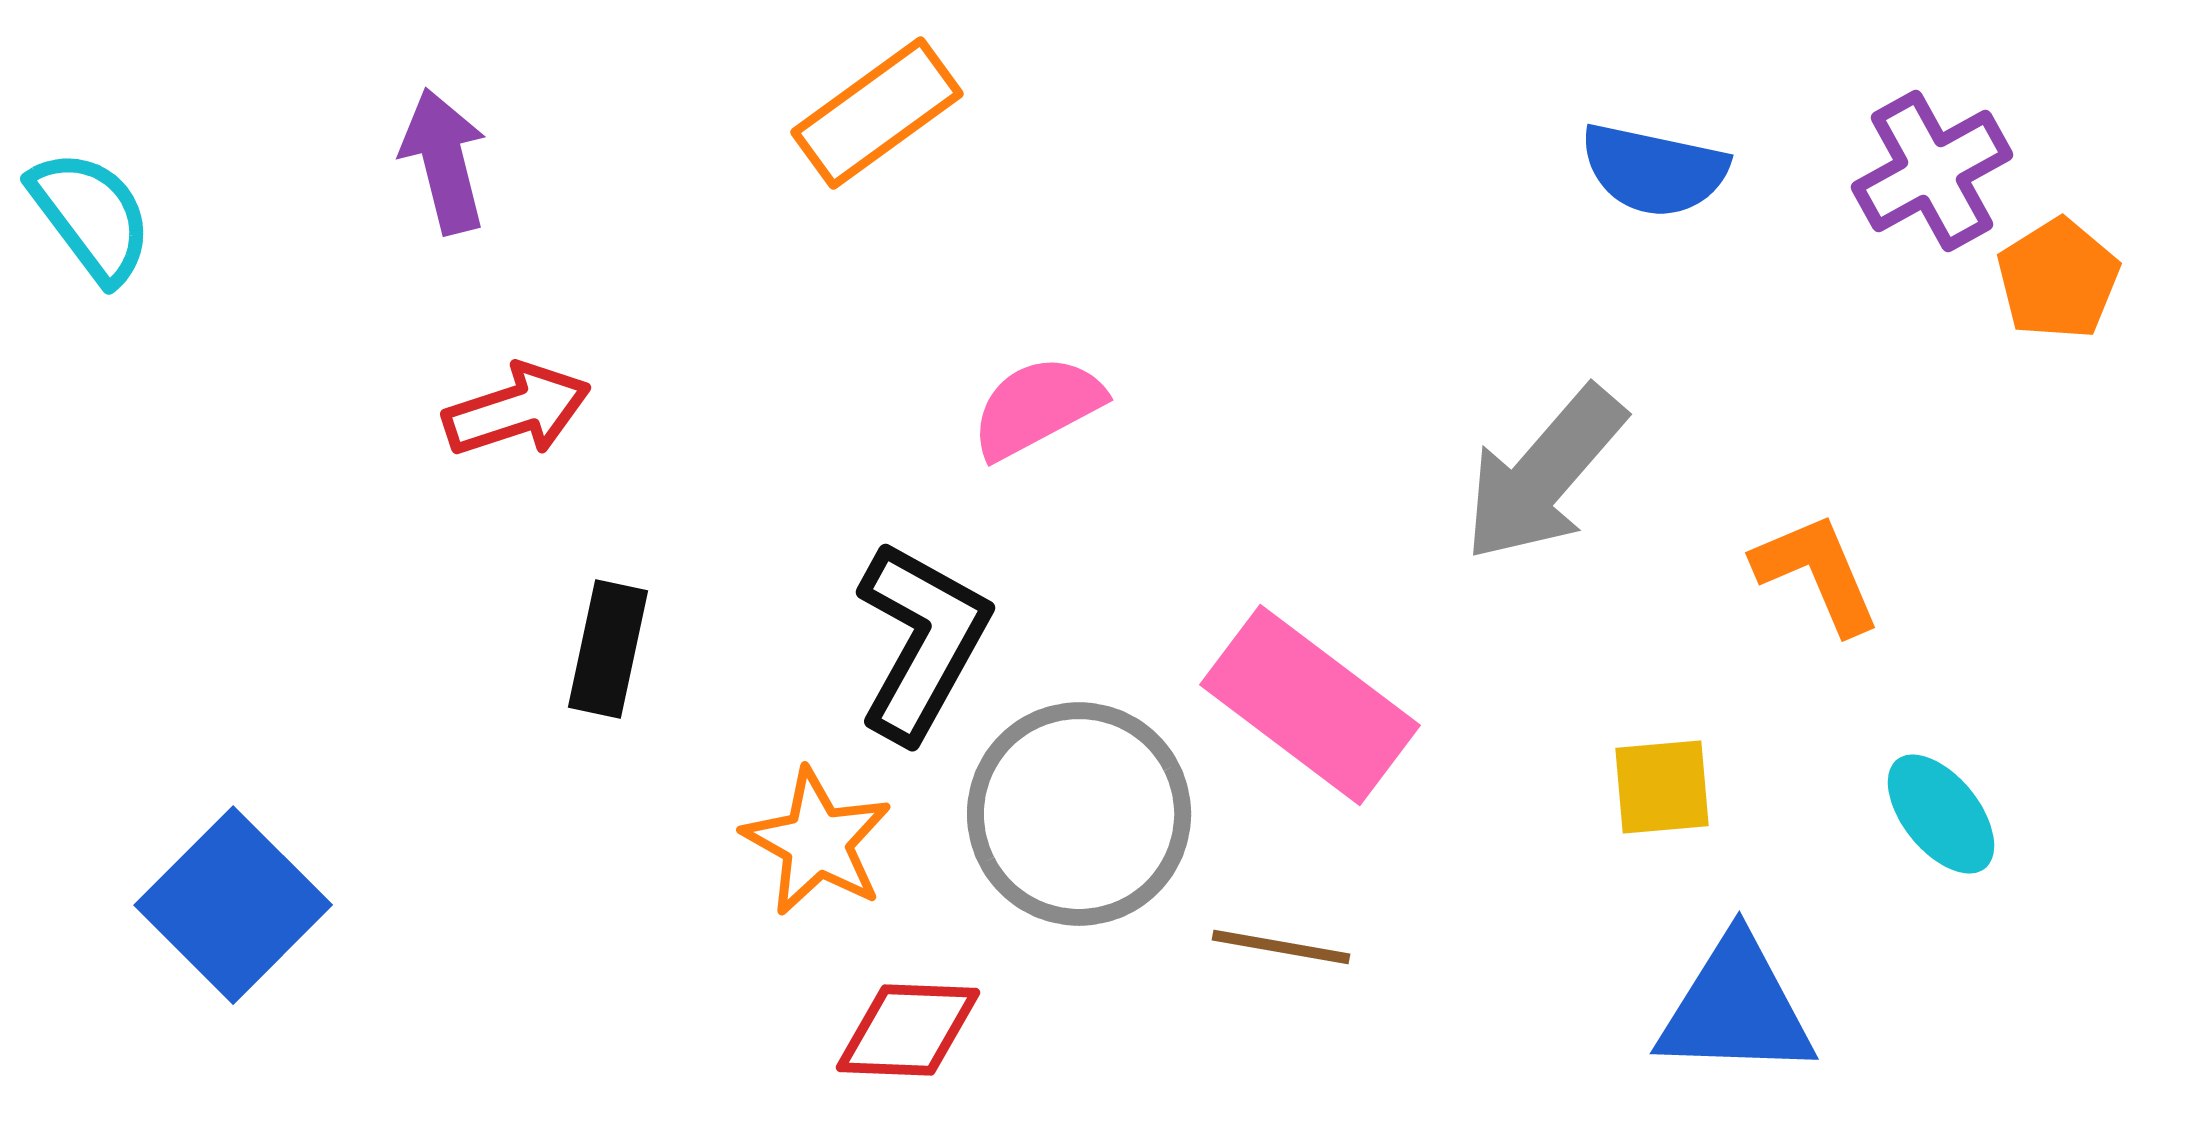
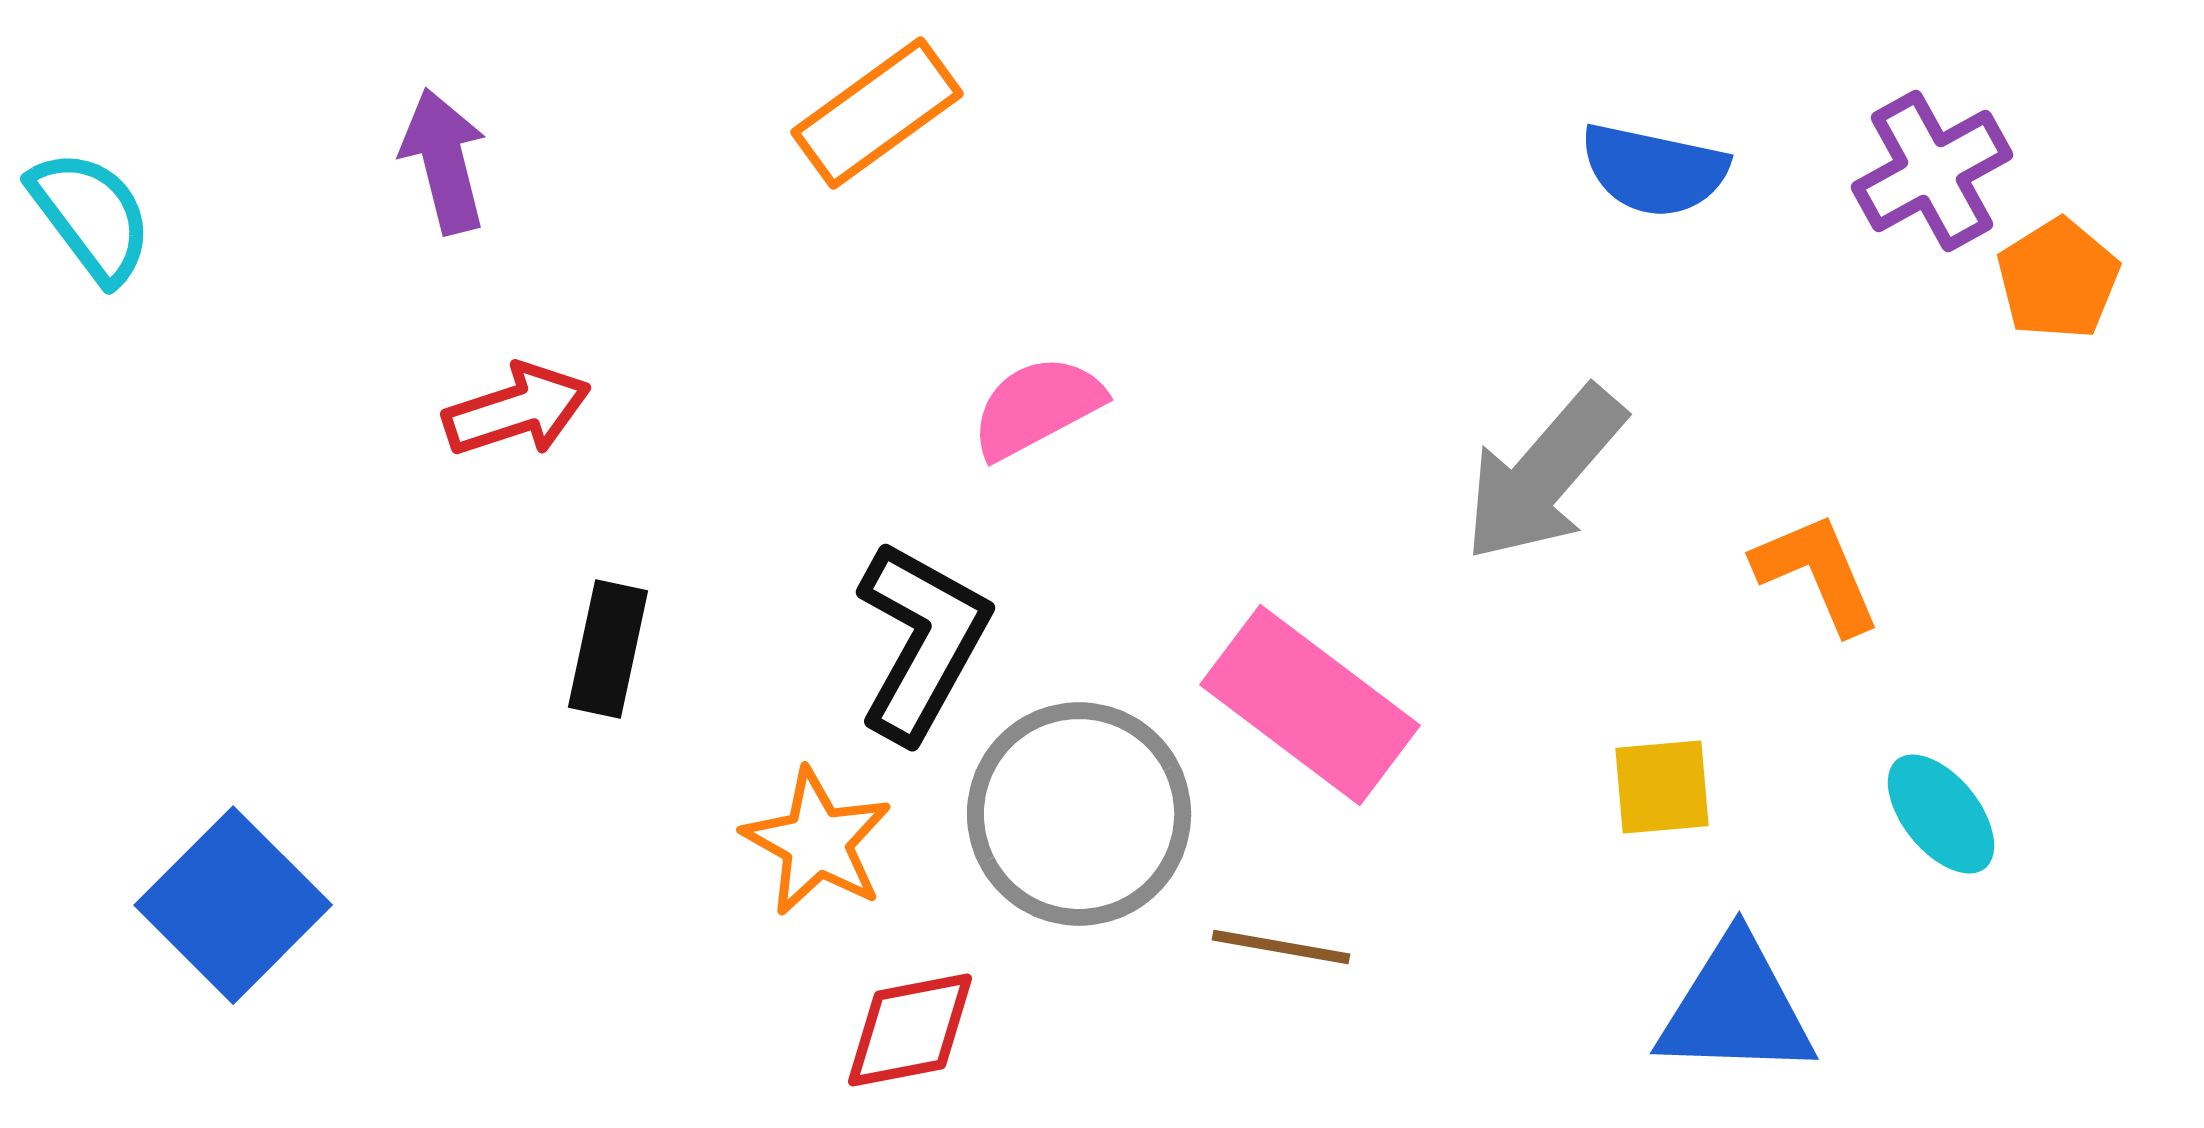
red diamond: moved 2 px right; rotated 13 degrees counterclockwise
